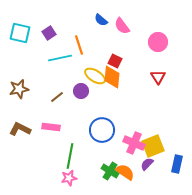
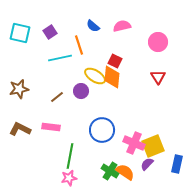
blue semicircle: moved 8 px left, 6 px down
pink semicircle: rotated 114 degrees clockwise
purple square: moved 1 px right, 1 px up
